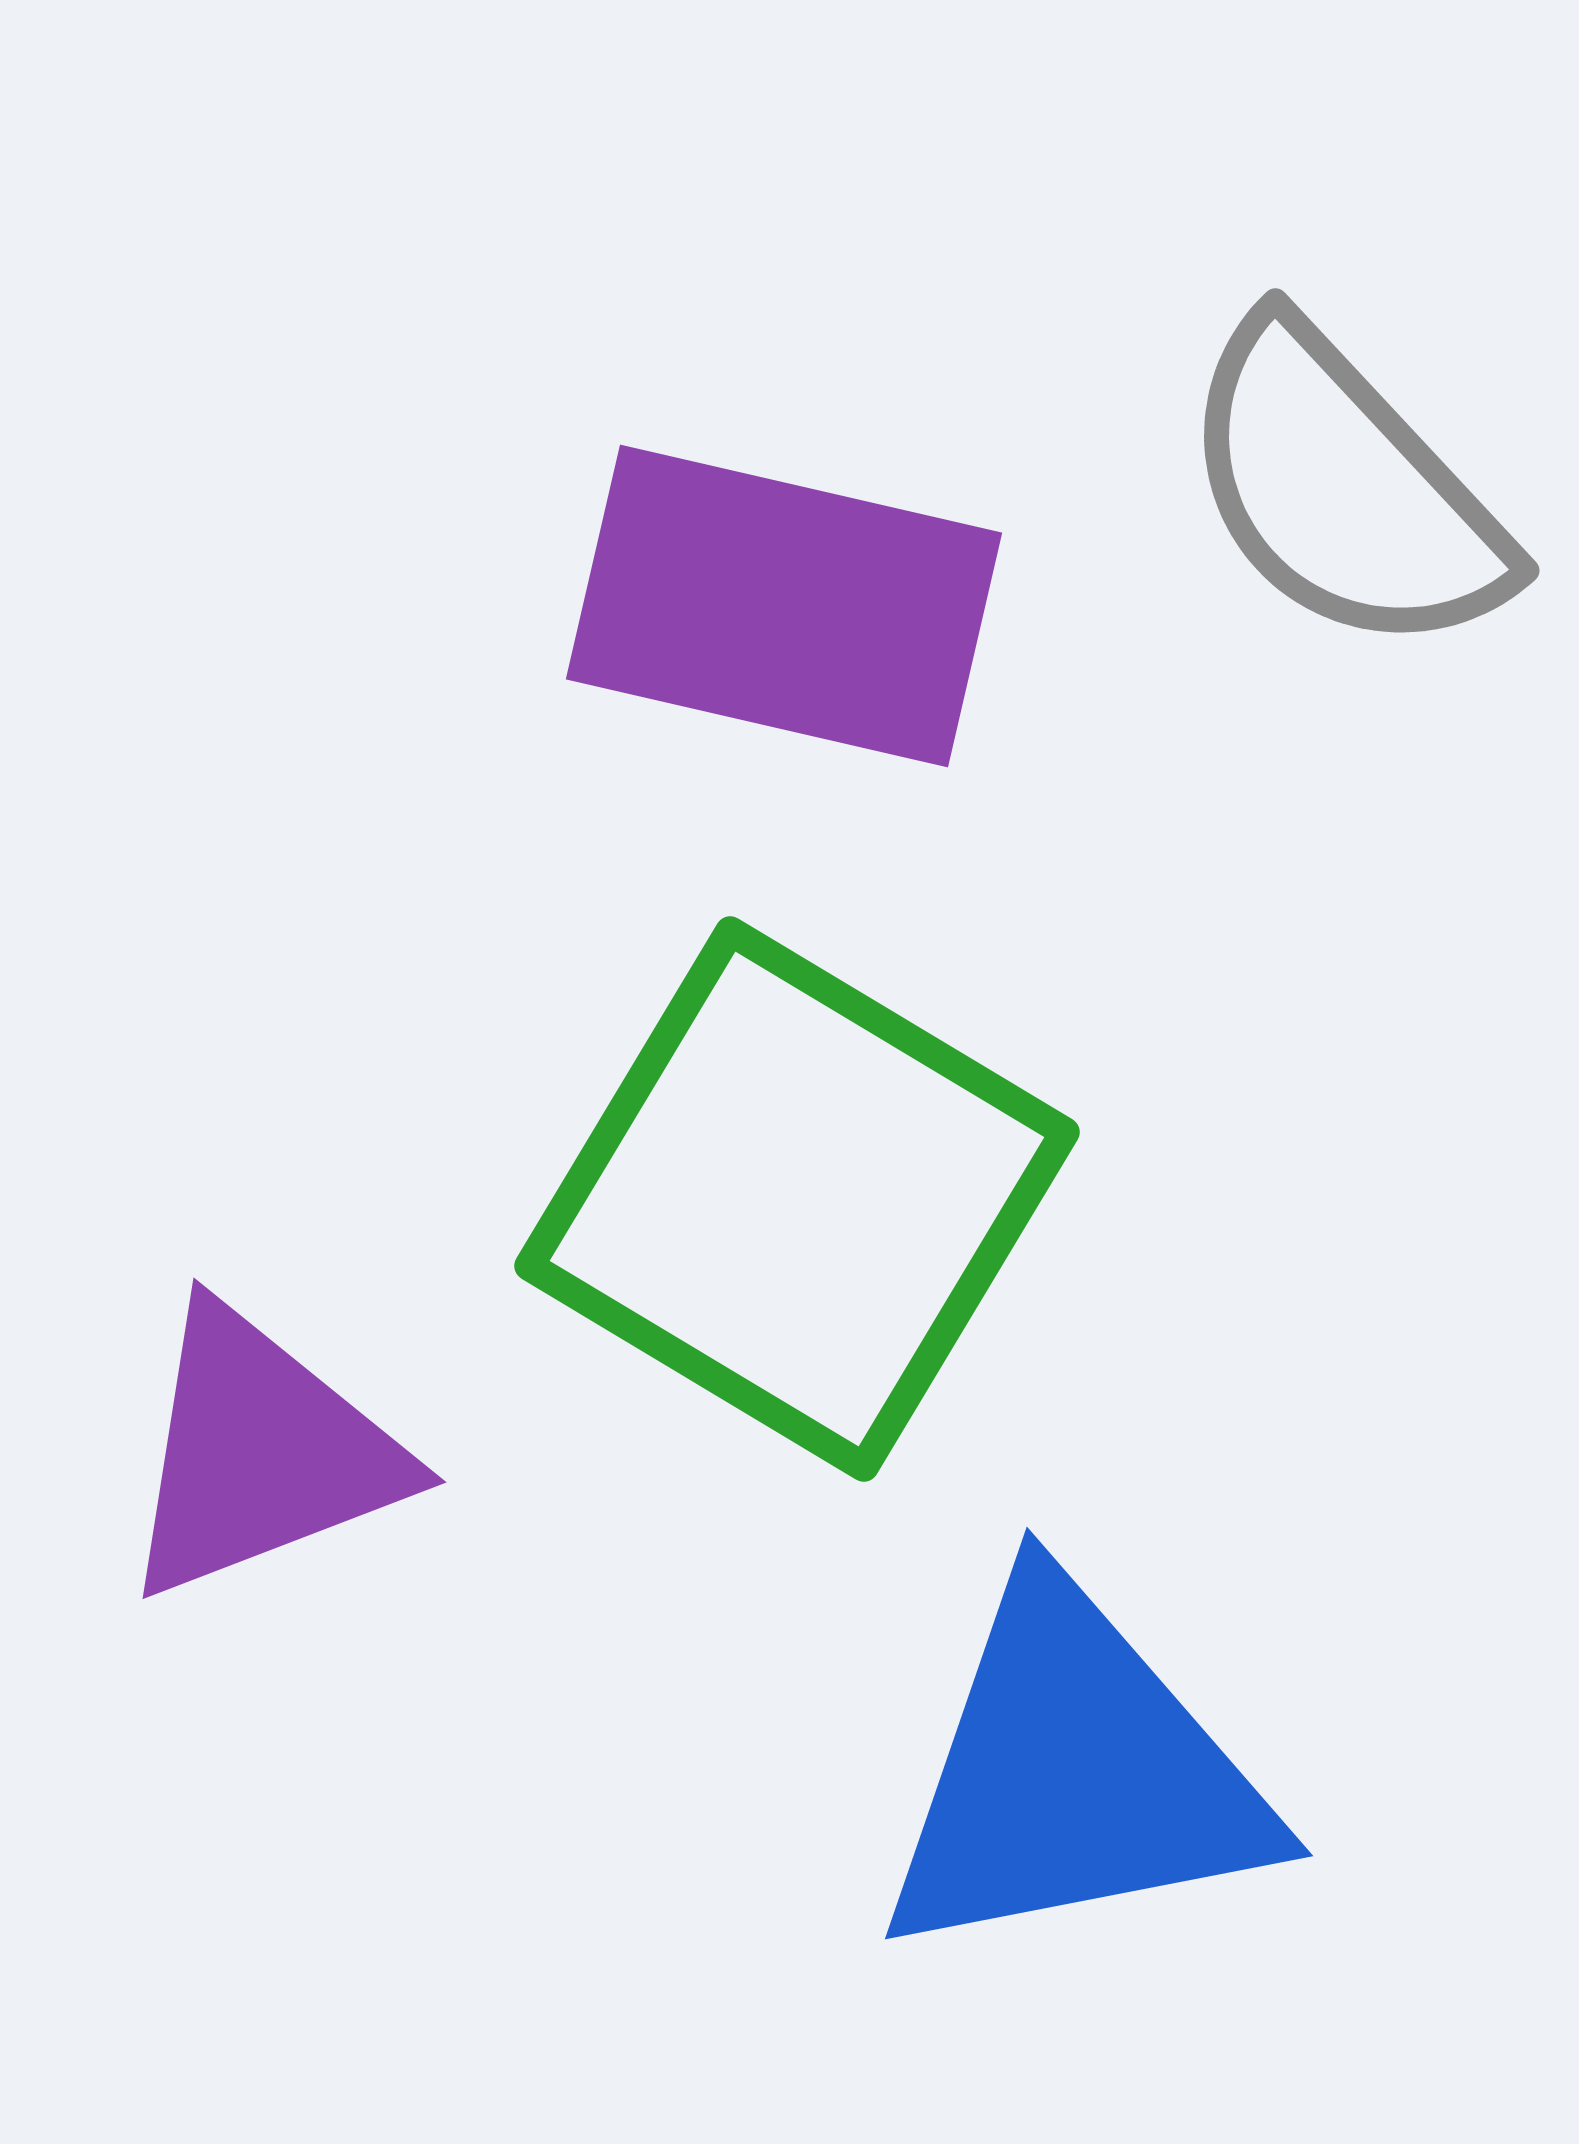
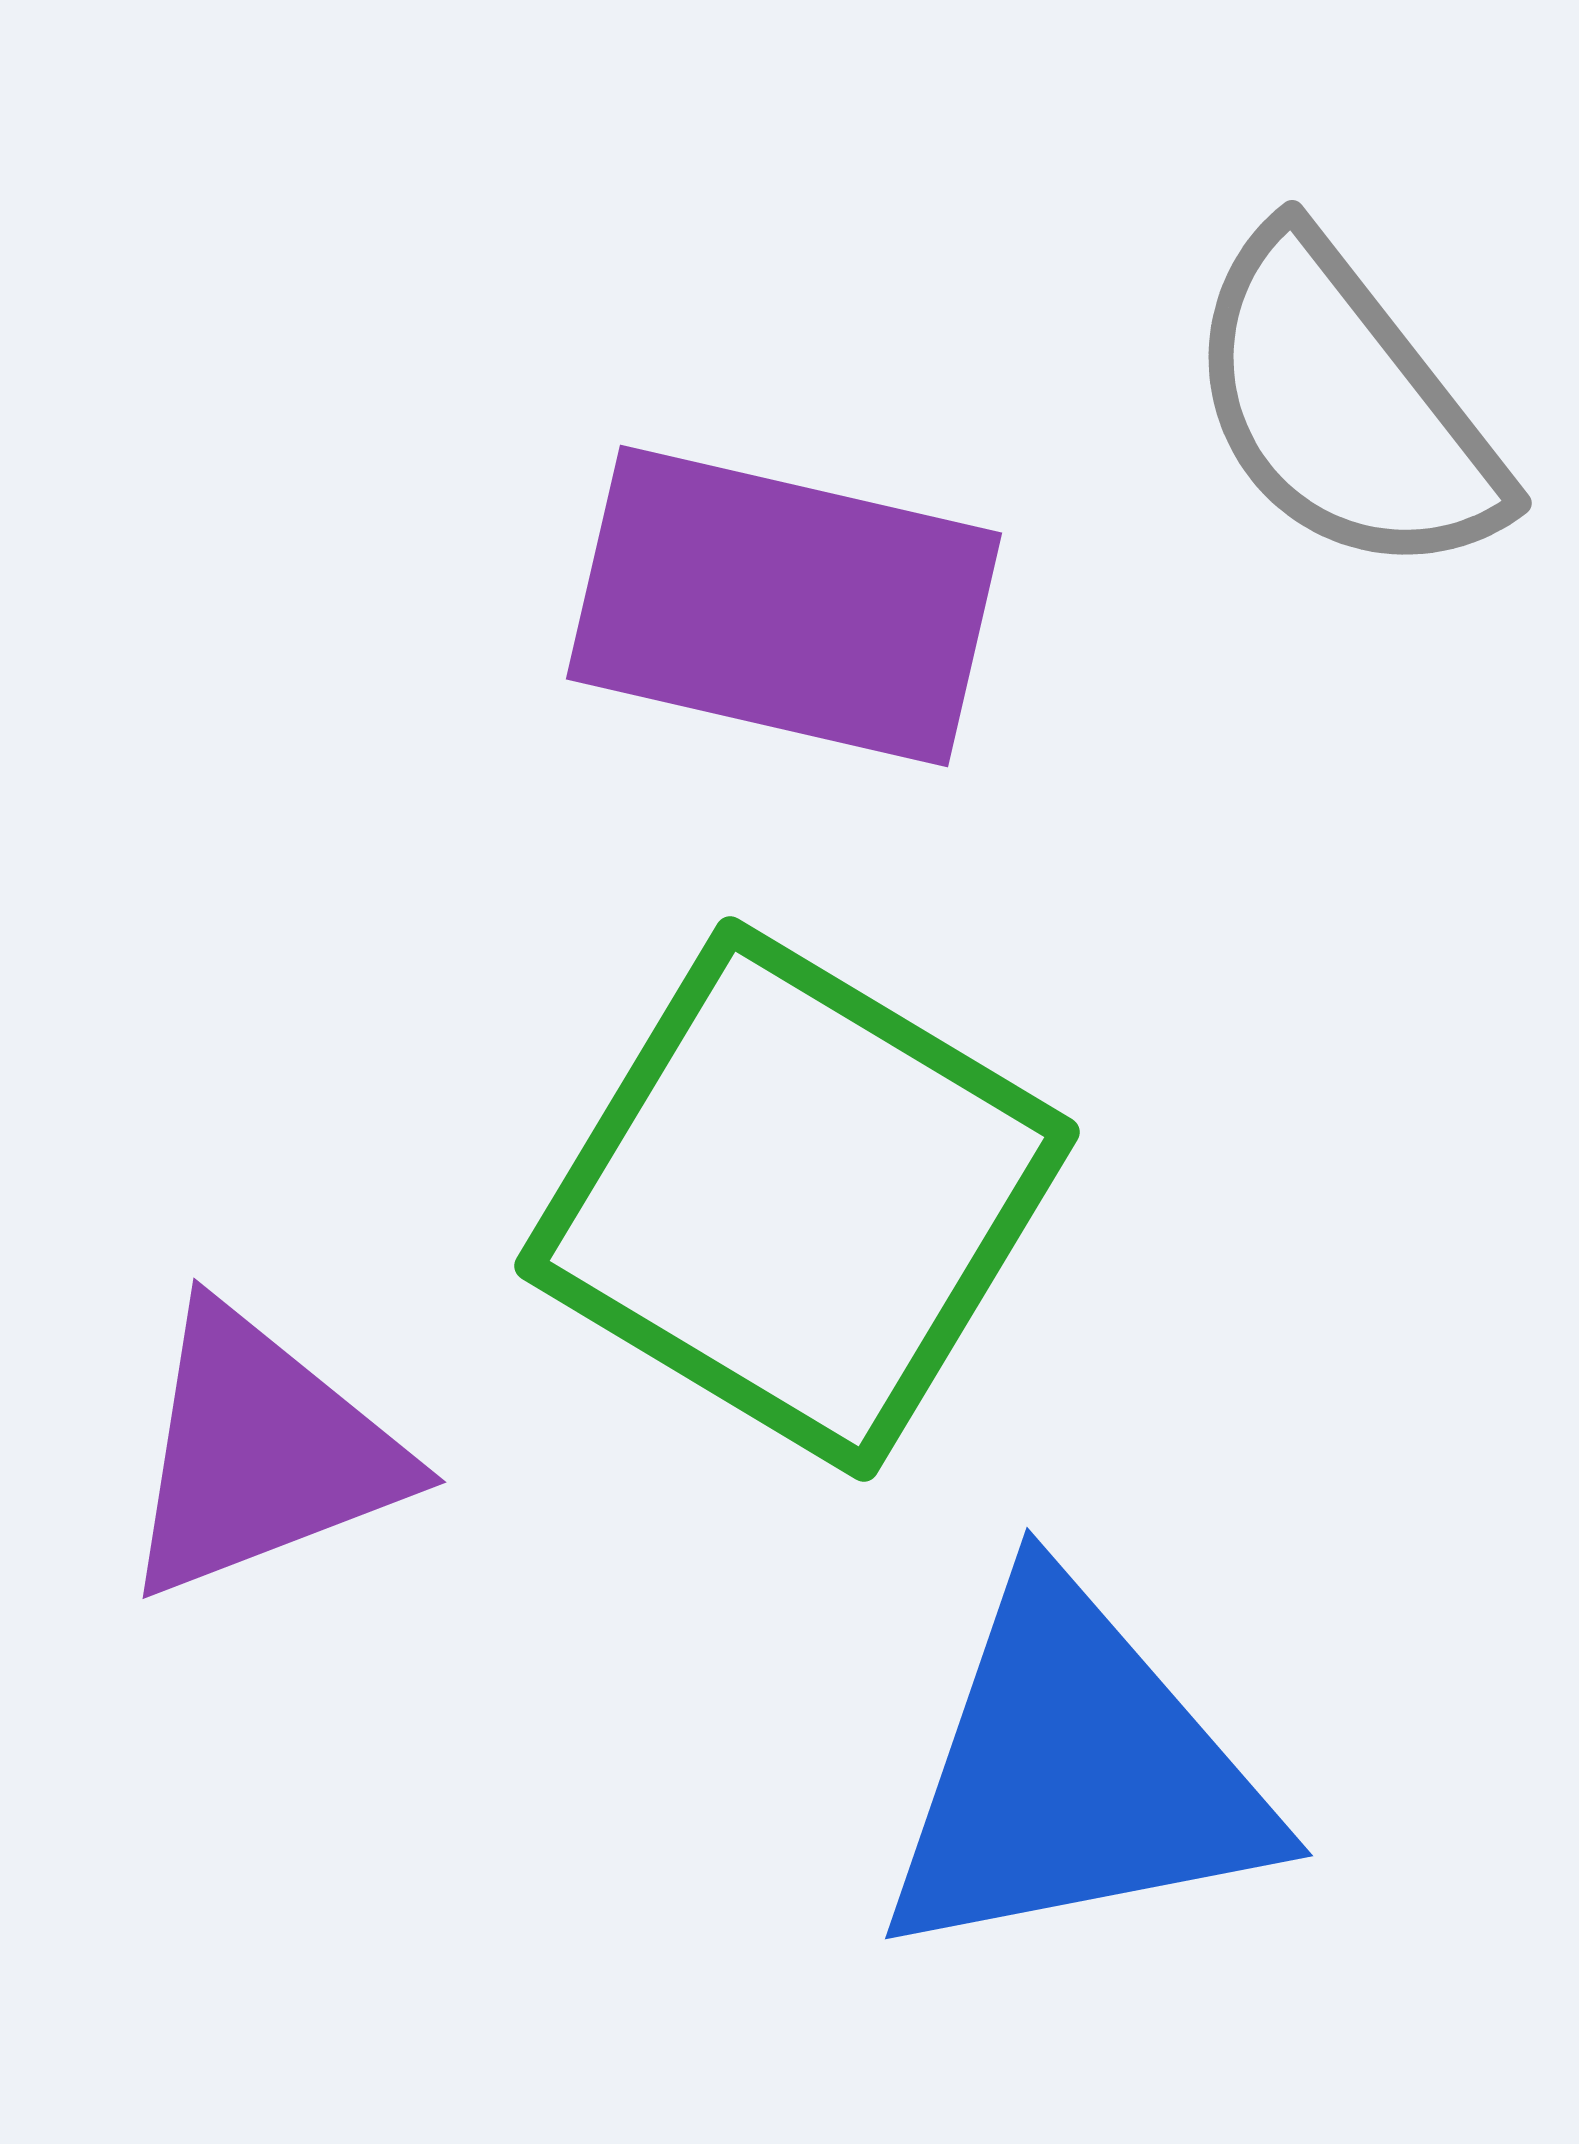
gray semicircle: moved 83 px up; rotated 5 degrees clockwise
